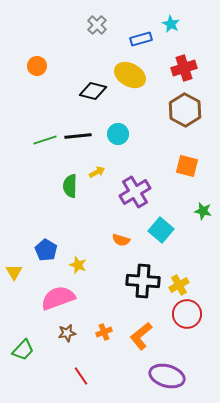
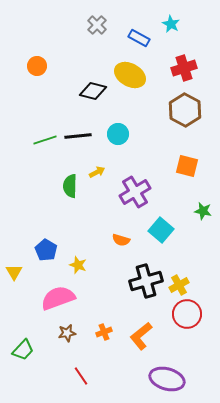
blue rectangle: moved 2 px left, 1 px up; rotated 45 degrees clockwise
black cross: moved 3 px right; rotated 20 degrees counterclockwise
purple ellipse: moved 3 px down
